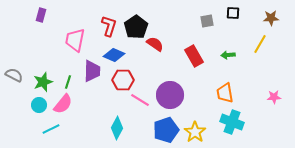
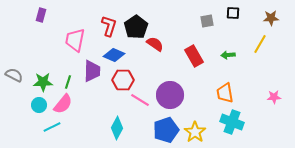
green star: rotated 18 degrees clockwise
cyan line: moved 1 px right, 2 px up
